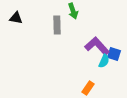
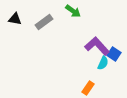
green arrow: rotated 35 degrees counterclockwise
black triangle: moved 1 px left, 1 px down
gray rectangle: moved 13 px left, 3 px up; rotated 54 degrees clockwise
blue square: rotated 16 degrees clockwise
cyan semicircle: moved 1 px left, 2 px down
